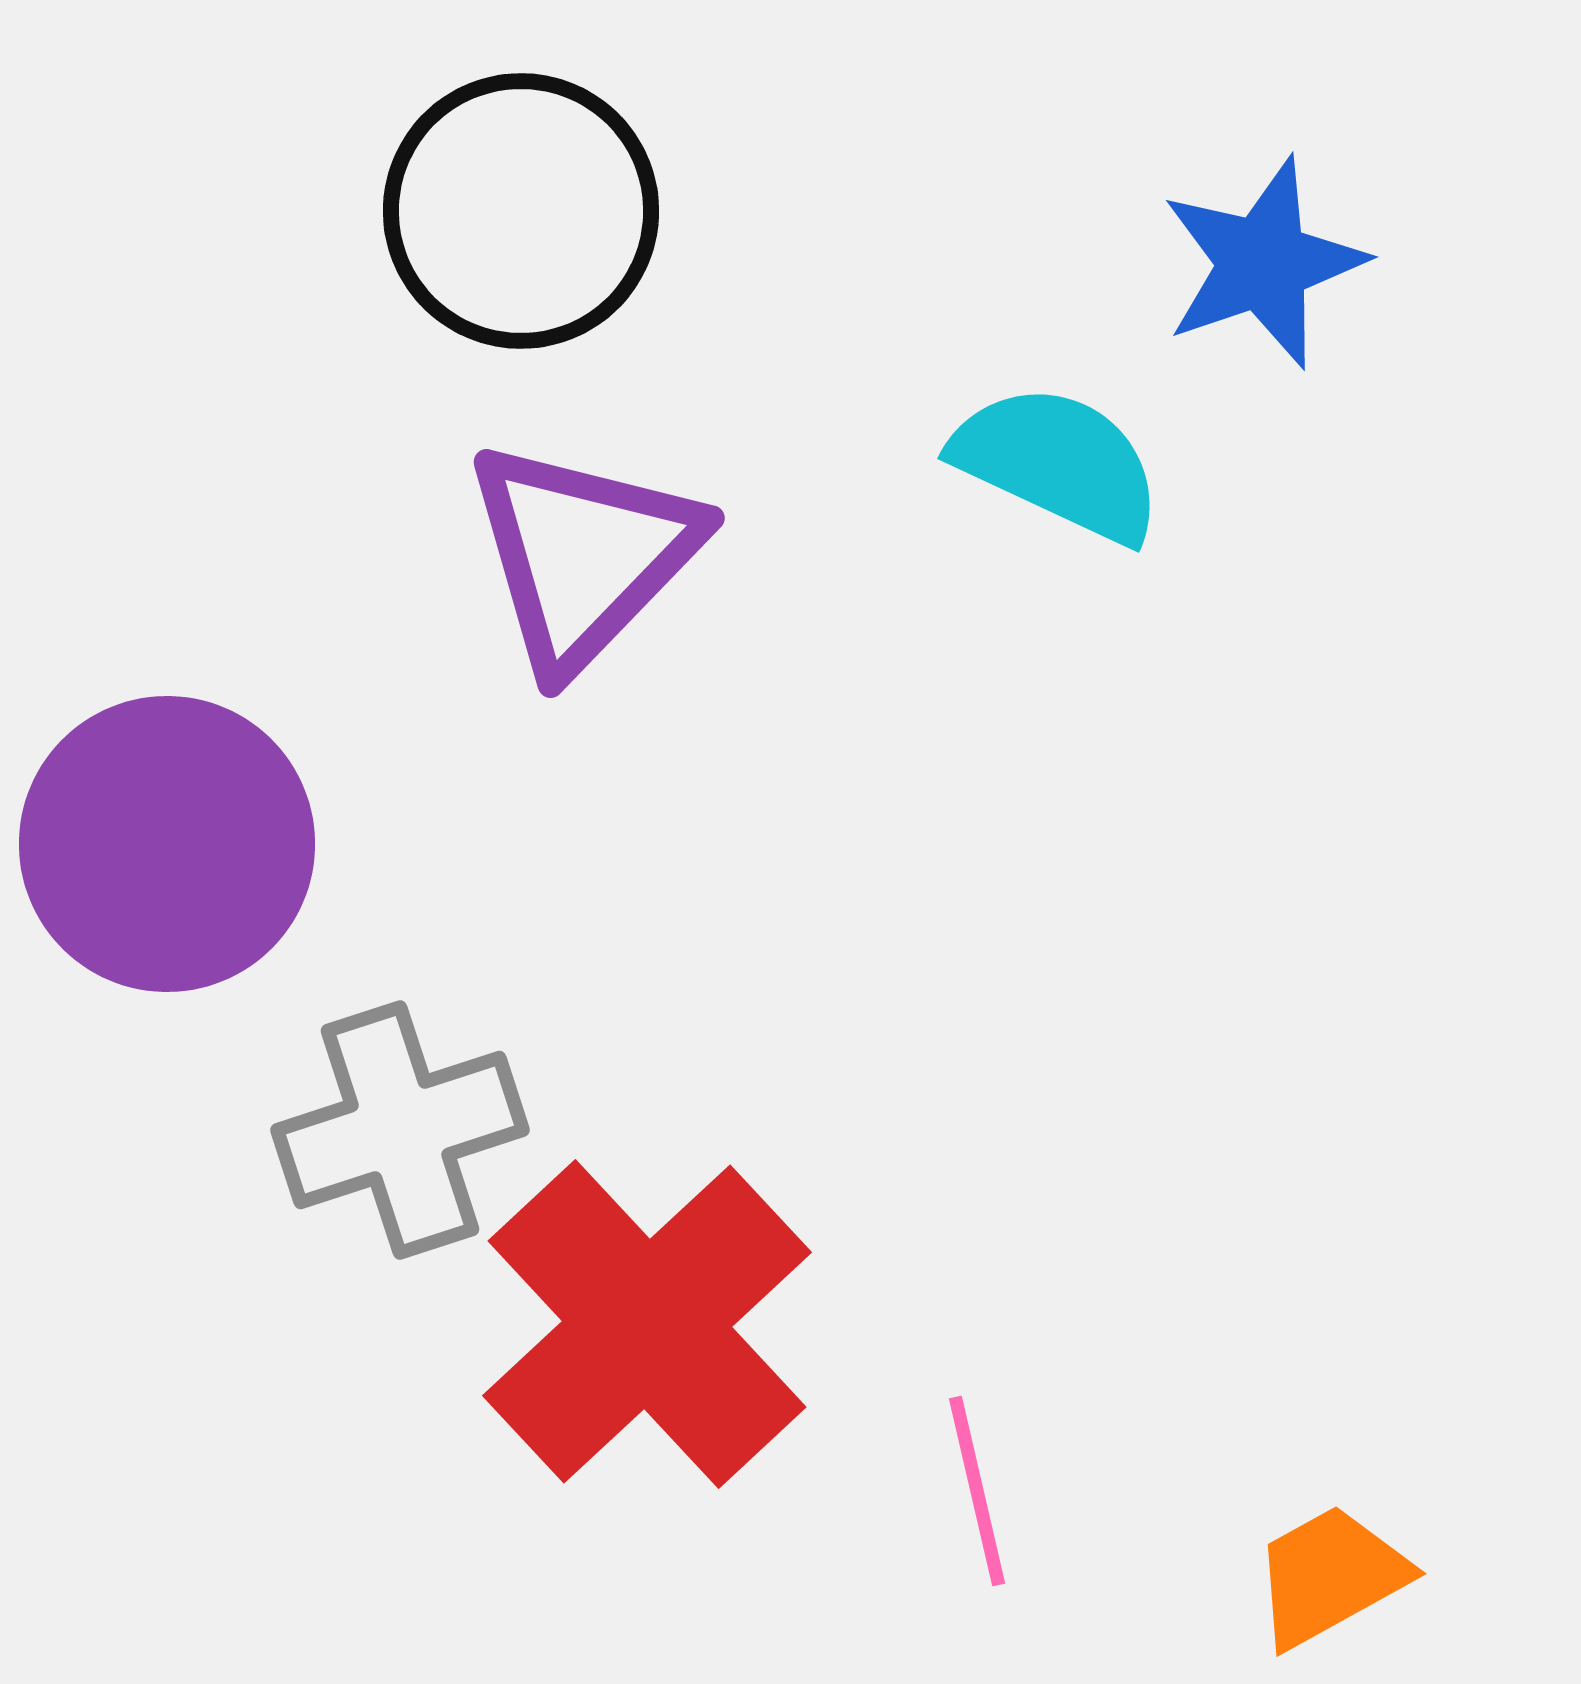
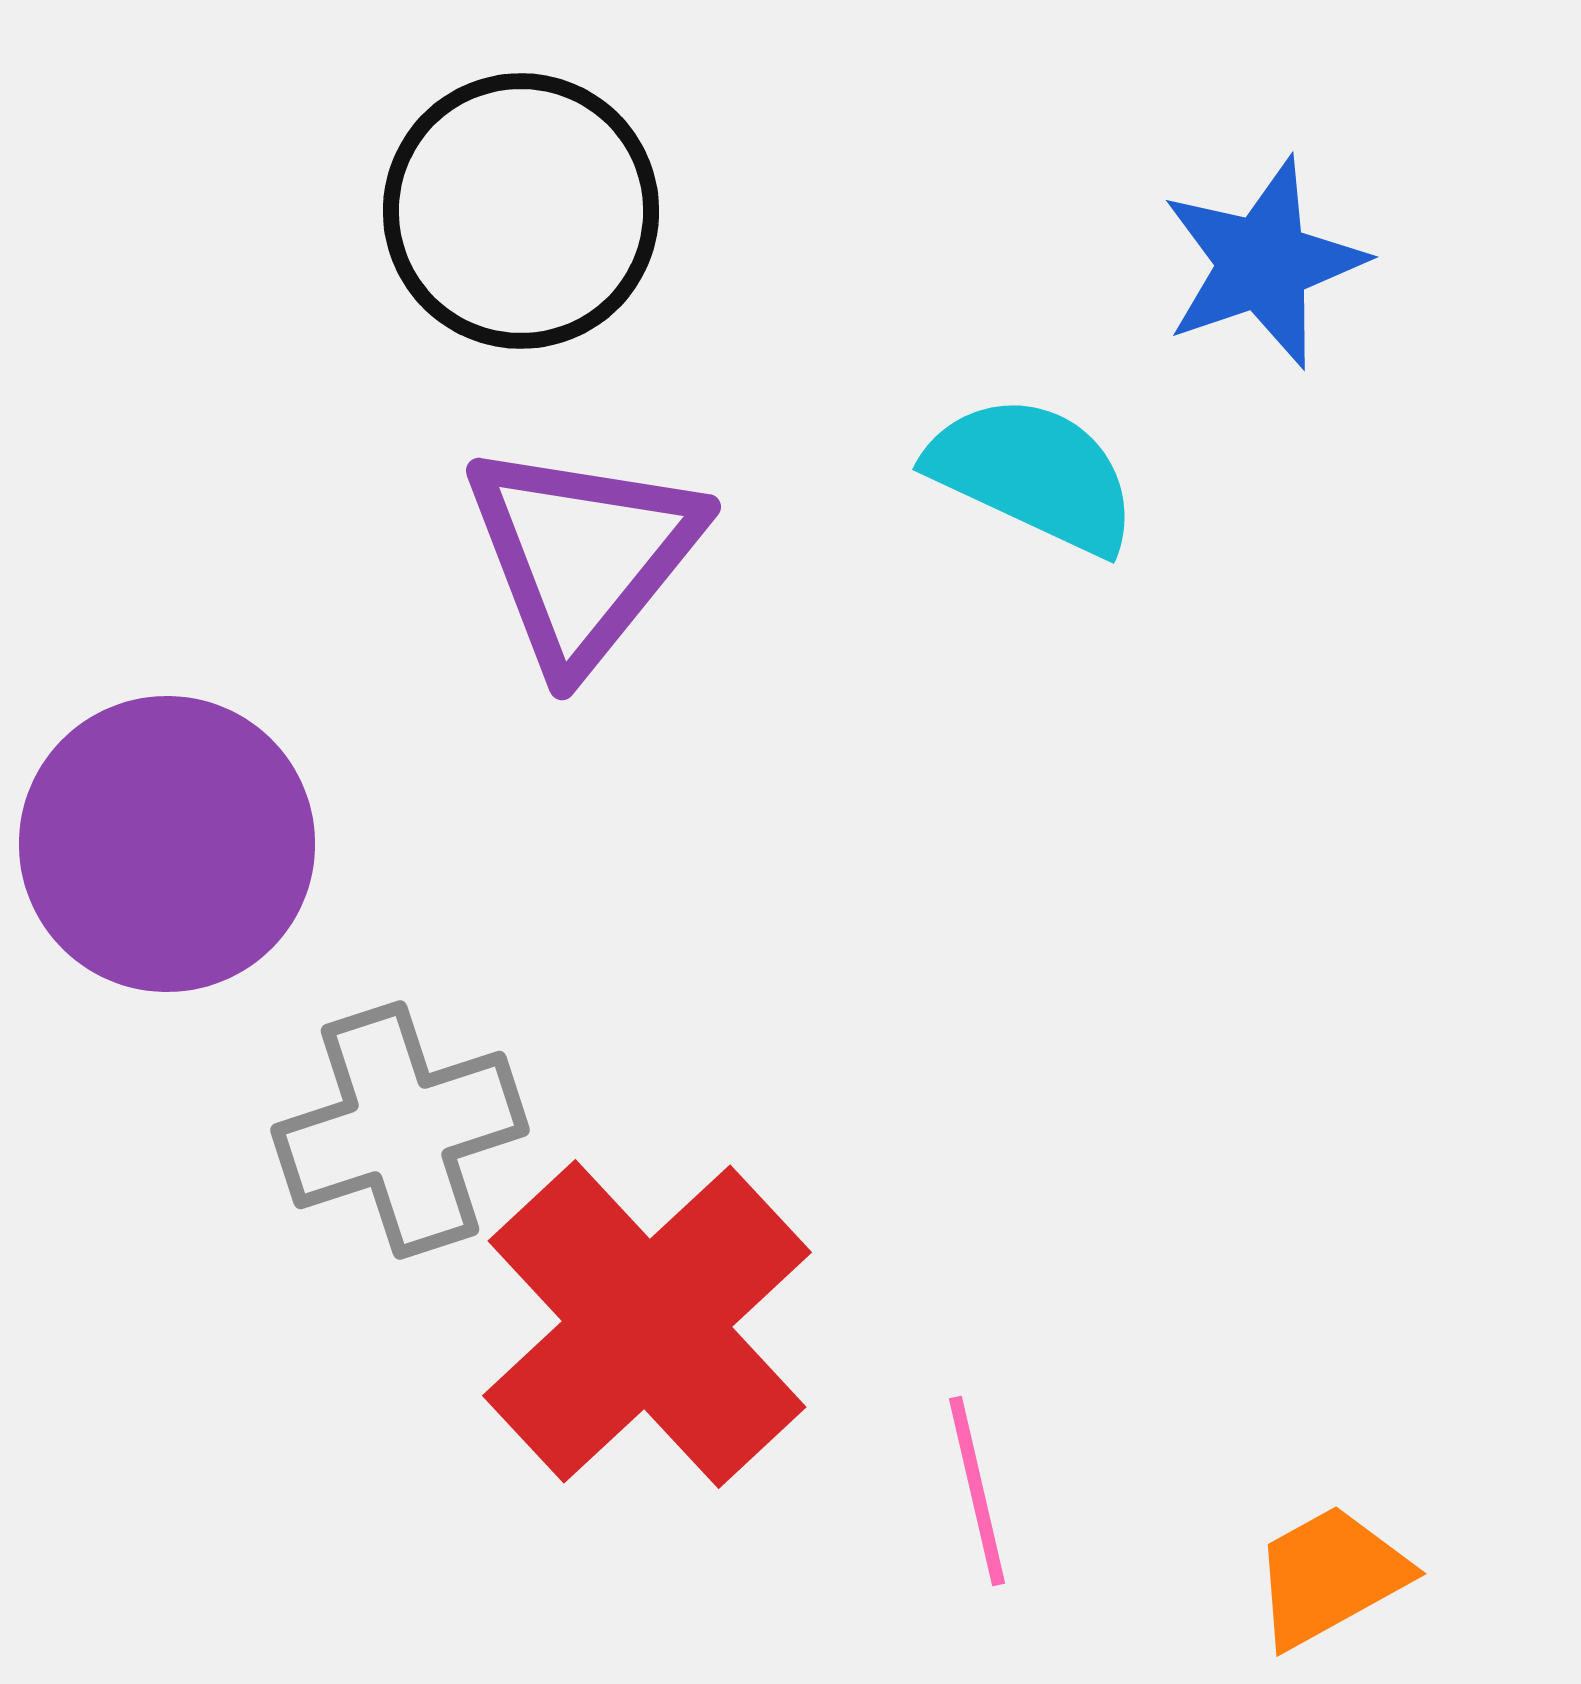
cyan semicircle: moved 25 px left, 11 px down
purple triangle: rotated 5 degrees counterclockwise
